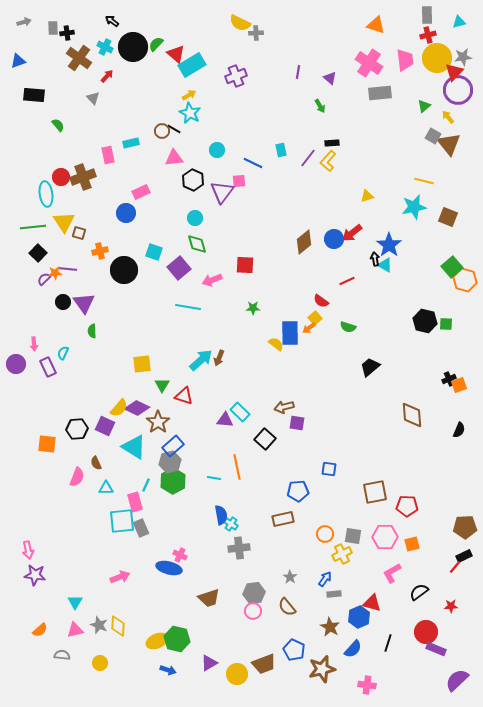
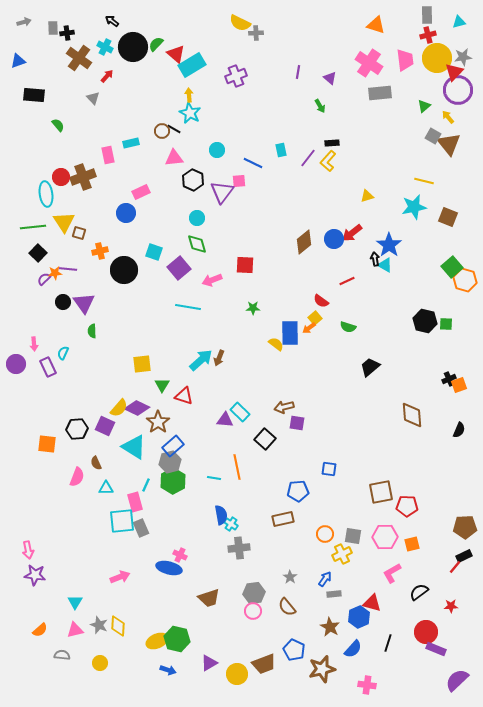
yellow arrow at (189, 95): rotated 64 degrees counterclockwise
cyan circle at (195, 218): moved 2 px right
brown square at (375, 492): moved 6 px right
